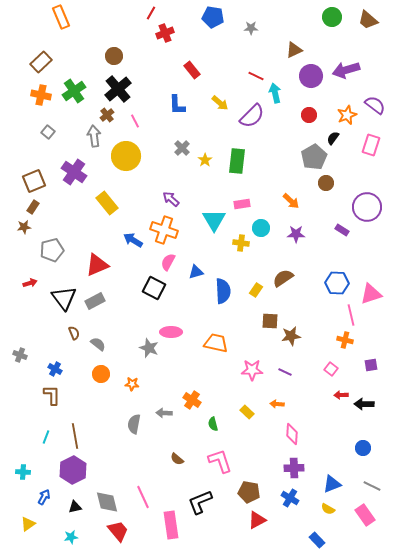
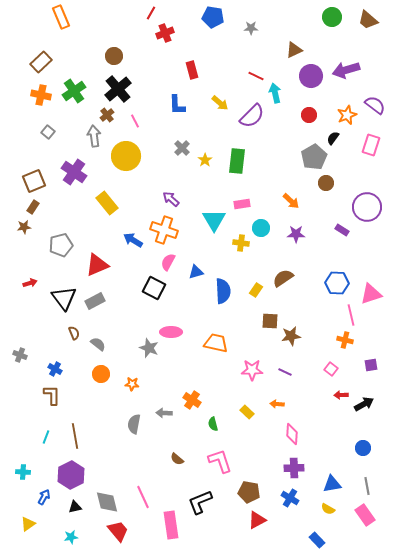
red rectangle at (192, 70): rotated 24 degrees clockwise
gray pentagon at (52, 250): moved 9 px right, 5 px up
black arrow at (364, 404): rotated 150 degrees clockwise
purple hexagon at (73, 470): moved 2 px left, 5 px down
blue triangle at (332, 484): rotated 12 degrees clockwise
gray line at (372, 486): moved 5 px left; rotated 54 degrees clockwise
